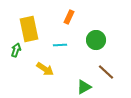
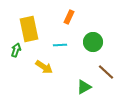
green circle: moved 3 px left, 2 px down
yellow arrow: moved 1 px left, 2 px up
